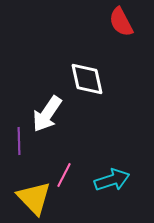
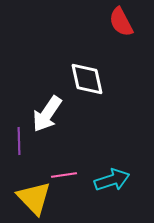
pink line: rotated 55 degrees clockwise
